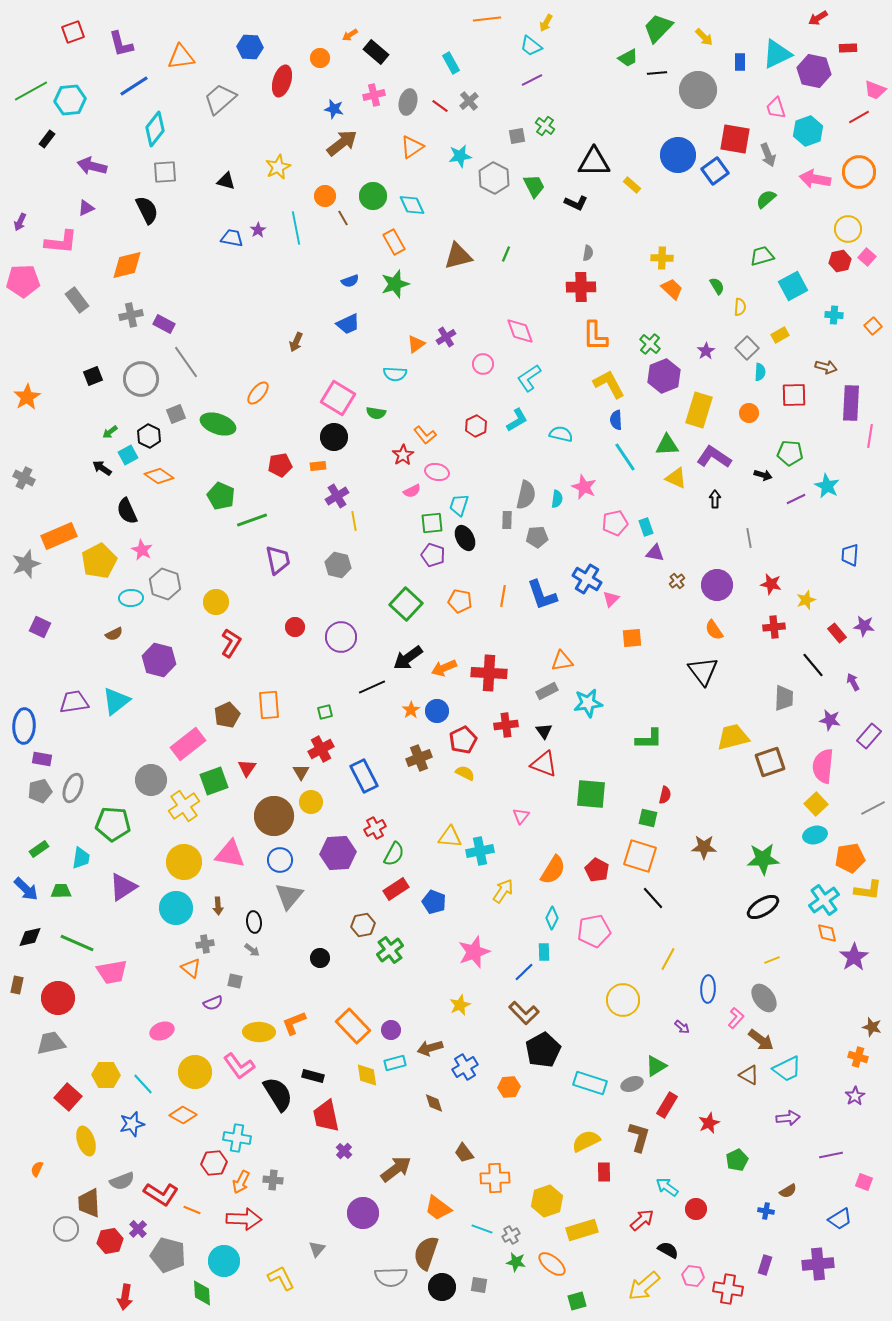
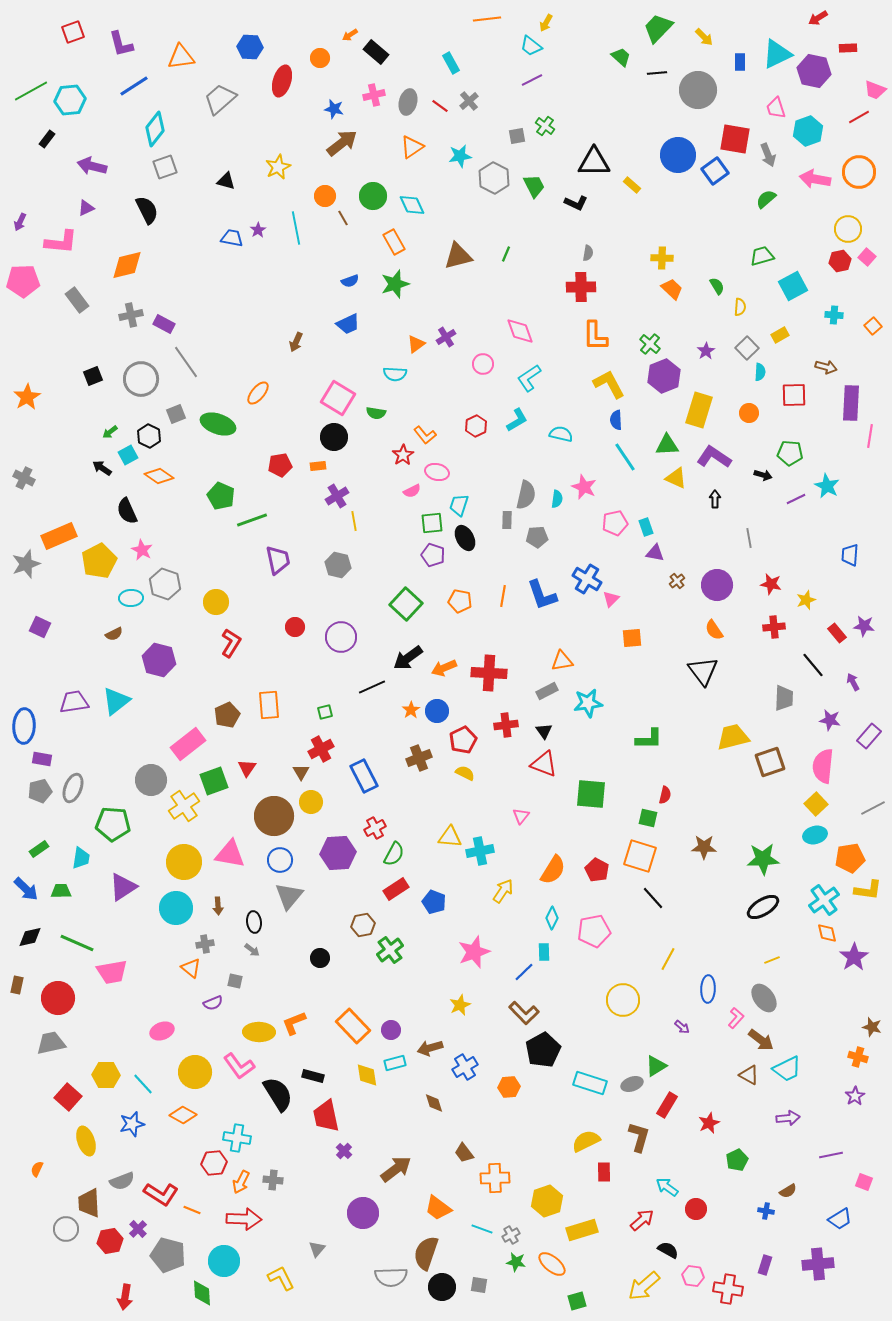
green trapezoid at (628, 58): moved 7 px left, 1 px up; rotated 110 degrees counterclockwise
gray square at (165, 172): moved 5 px up; rotated 15 degrees counterclockwise
